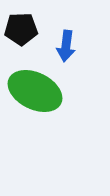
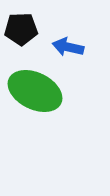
blue arrow: moved 2 px right, 1 px down; rotated 96 degrees clockwise
